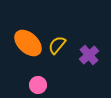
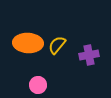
orange ellipse: rotated 40 degrees counterclockwise
purple cross: rotated 30 degrees clockwise
